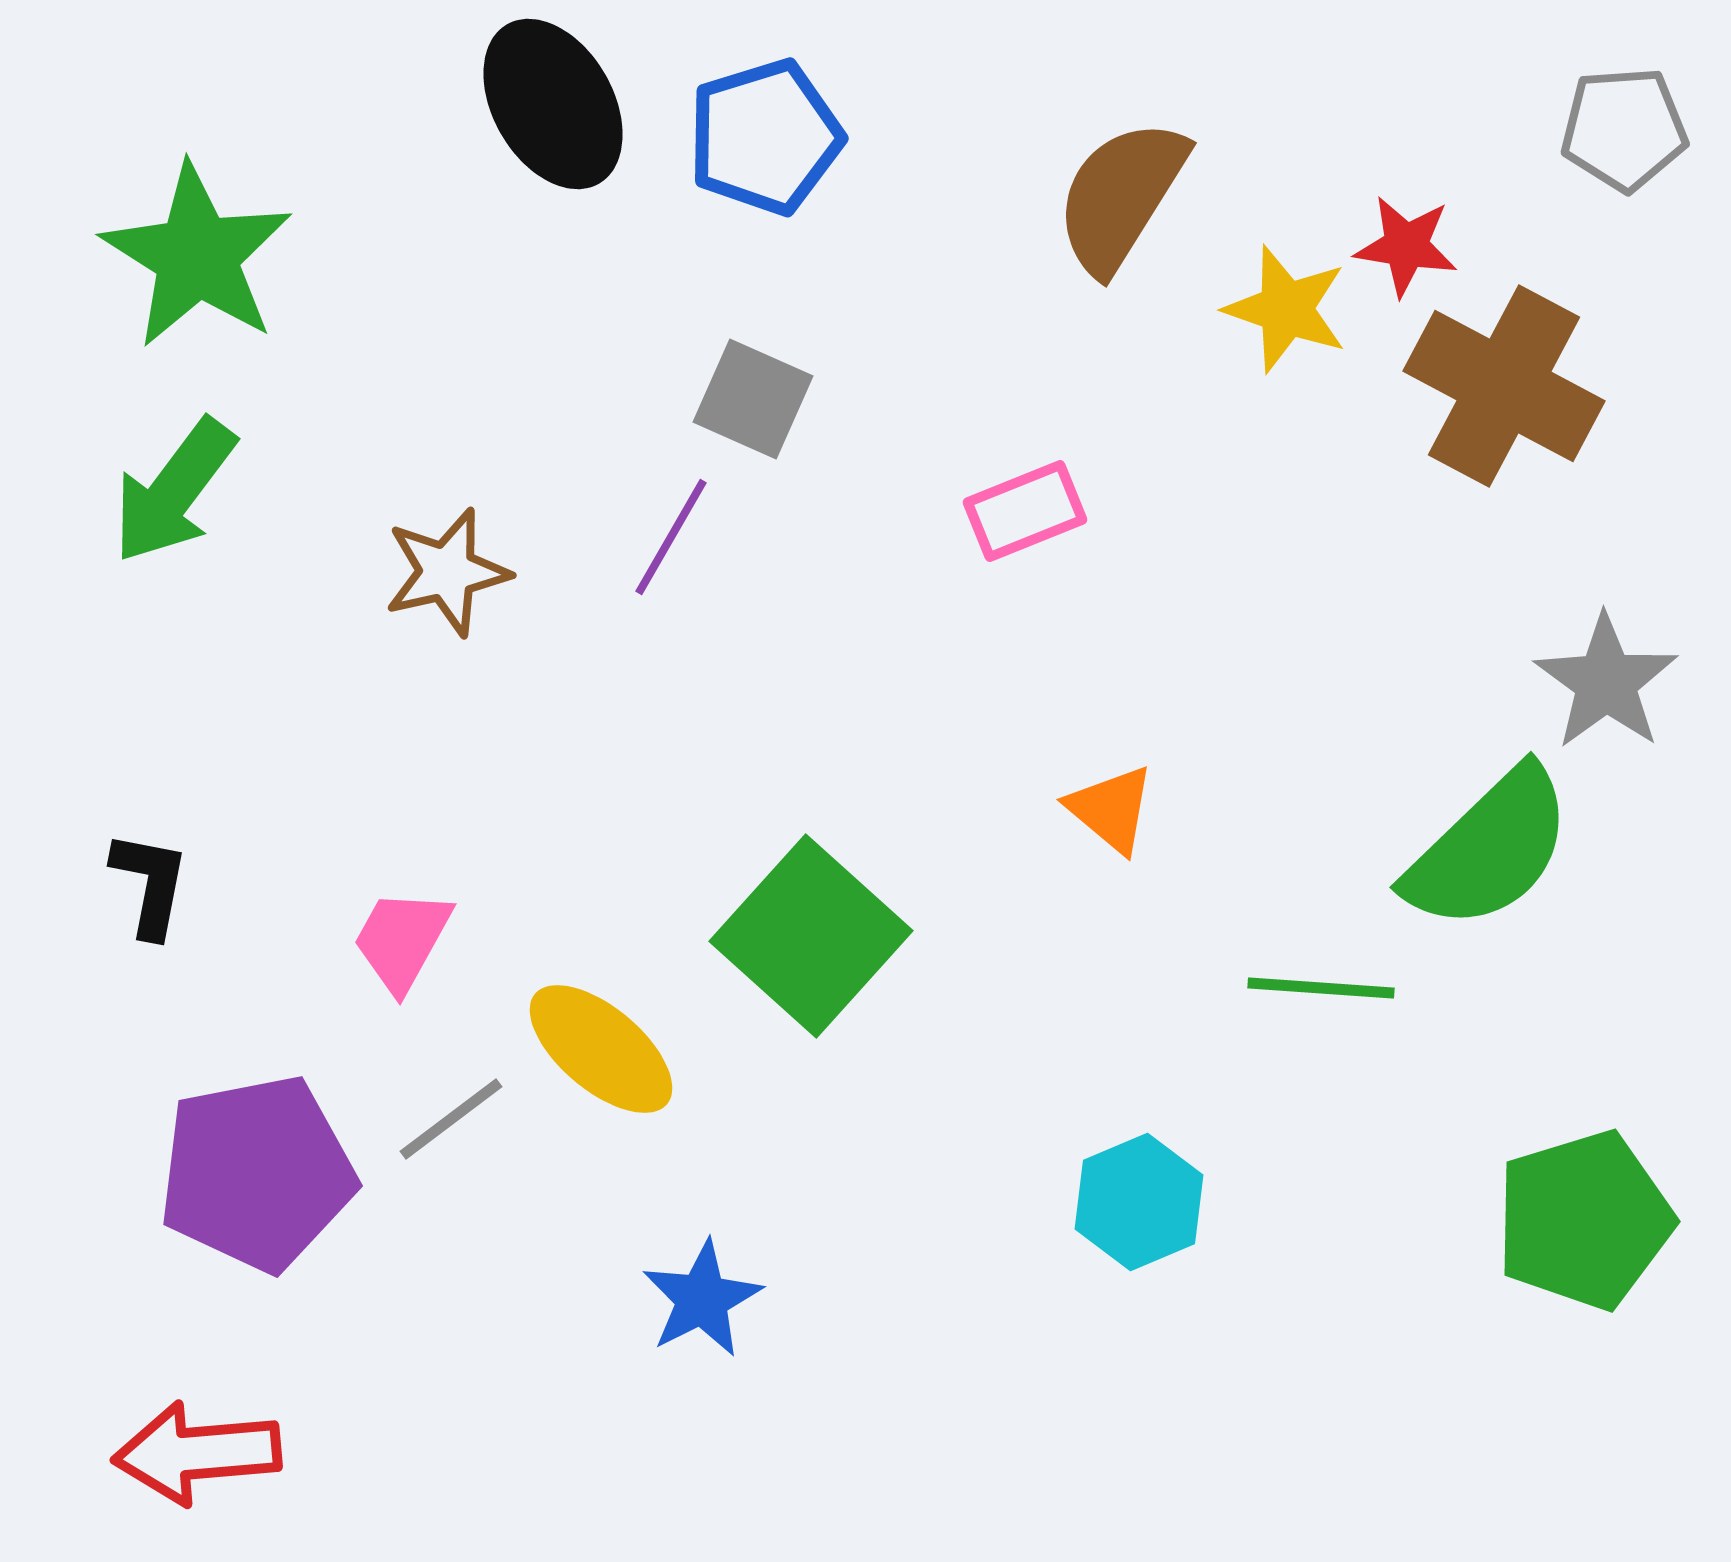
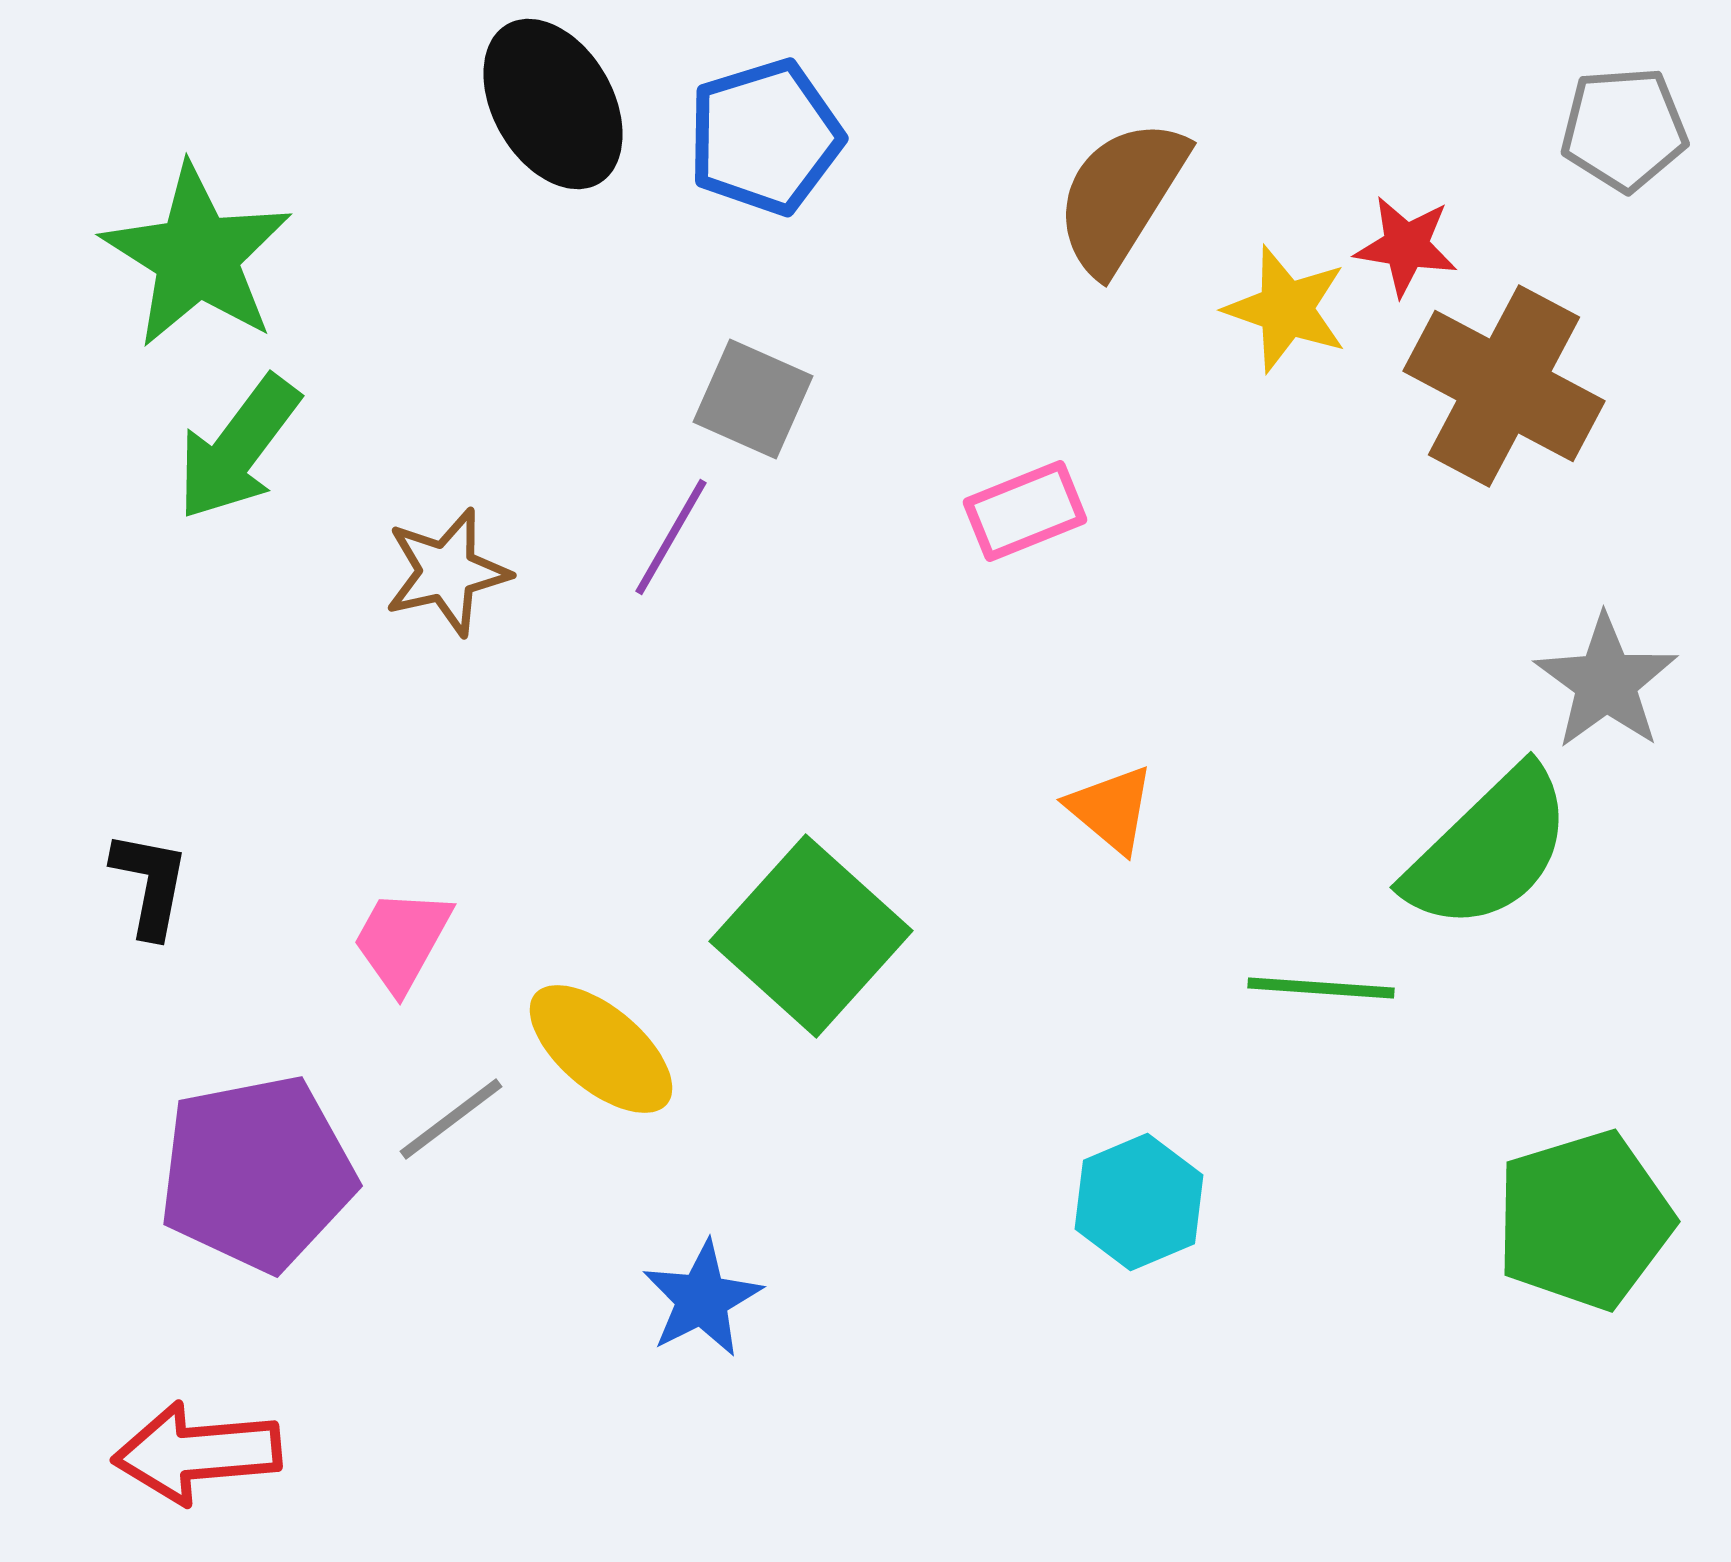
green arrow: moved 64 px right, 43 px up
